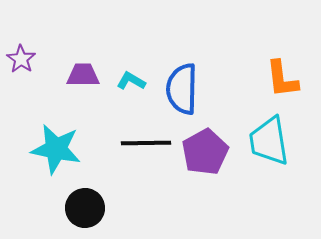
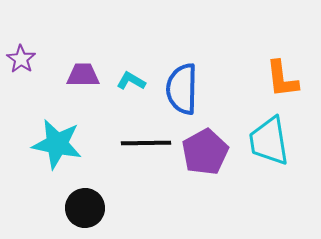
cyan star: moved 1 px right, 5 px up
